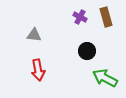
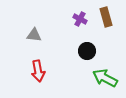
purple cross: moved 2 px down
red arrow: moved 1 px down
